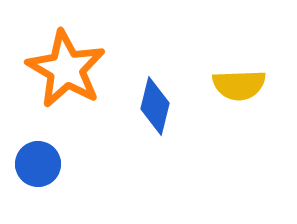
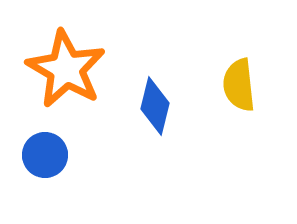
yellow semicircle: rotated 86 degrees clockwise
blue circle: moved 7 px right, 9 px up
